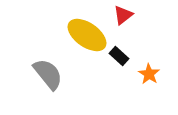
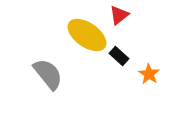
red triangle: moved 4 px left
